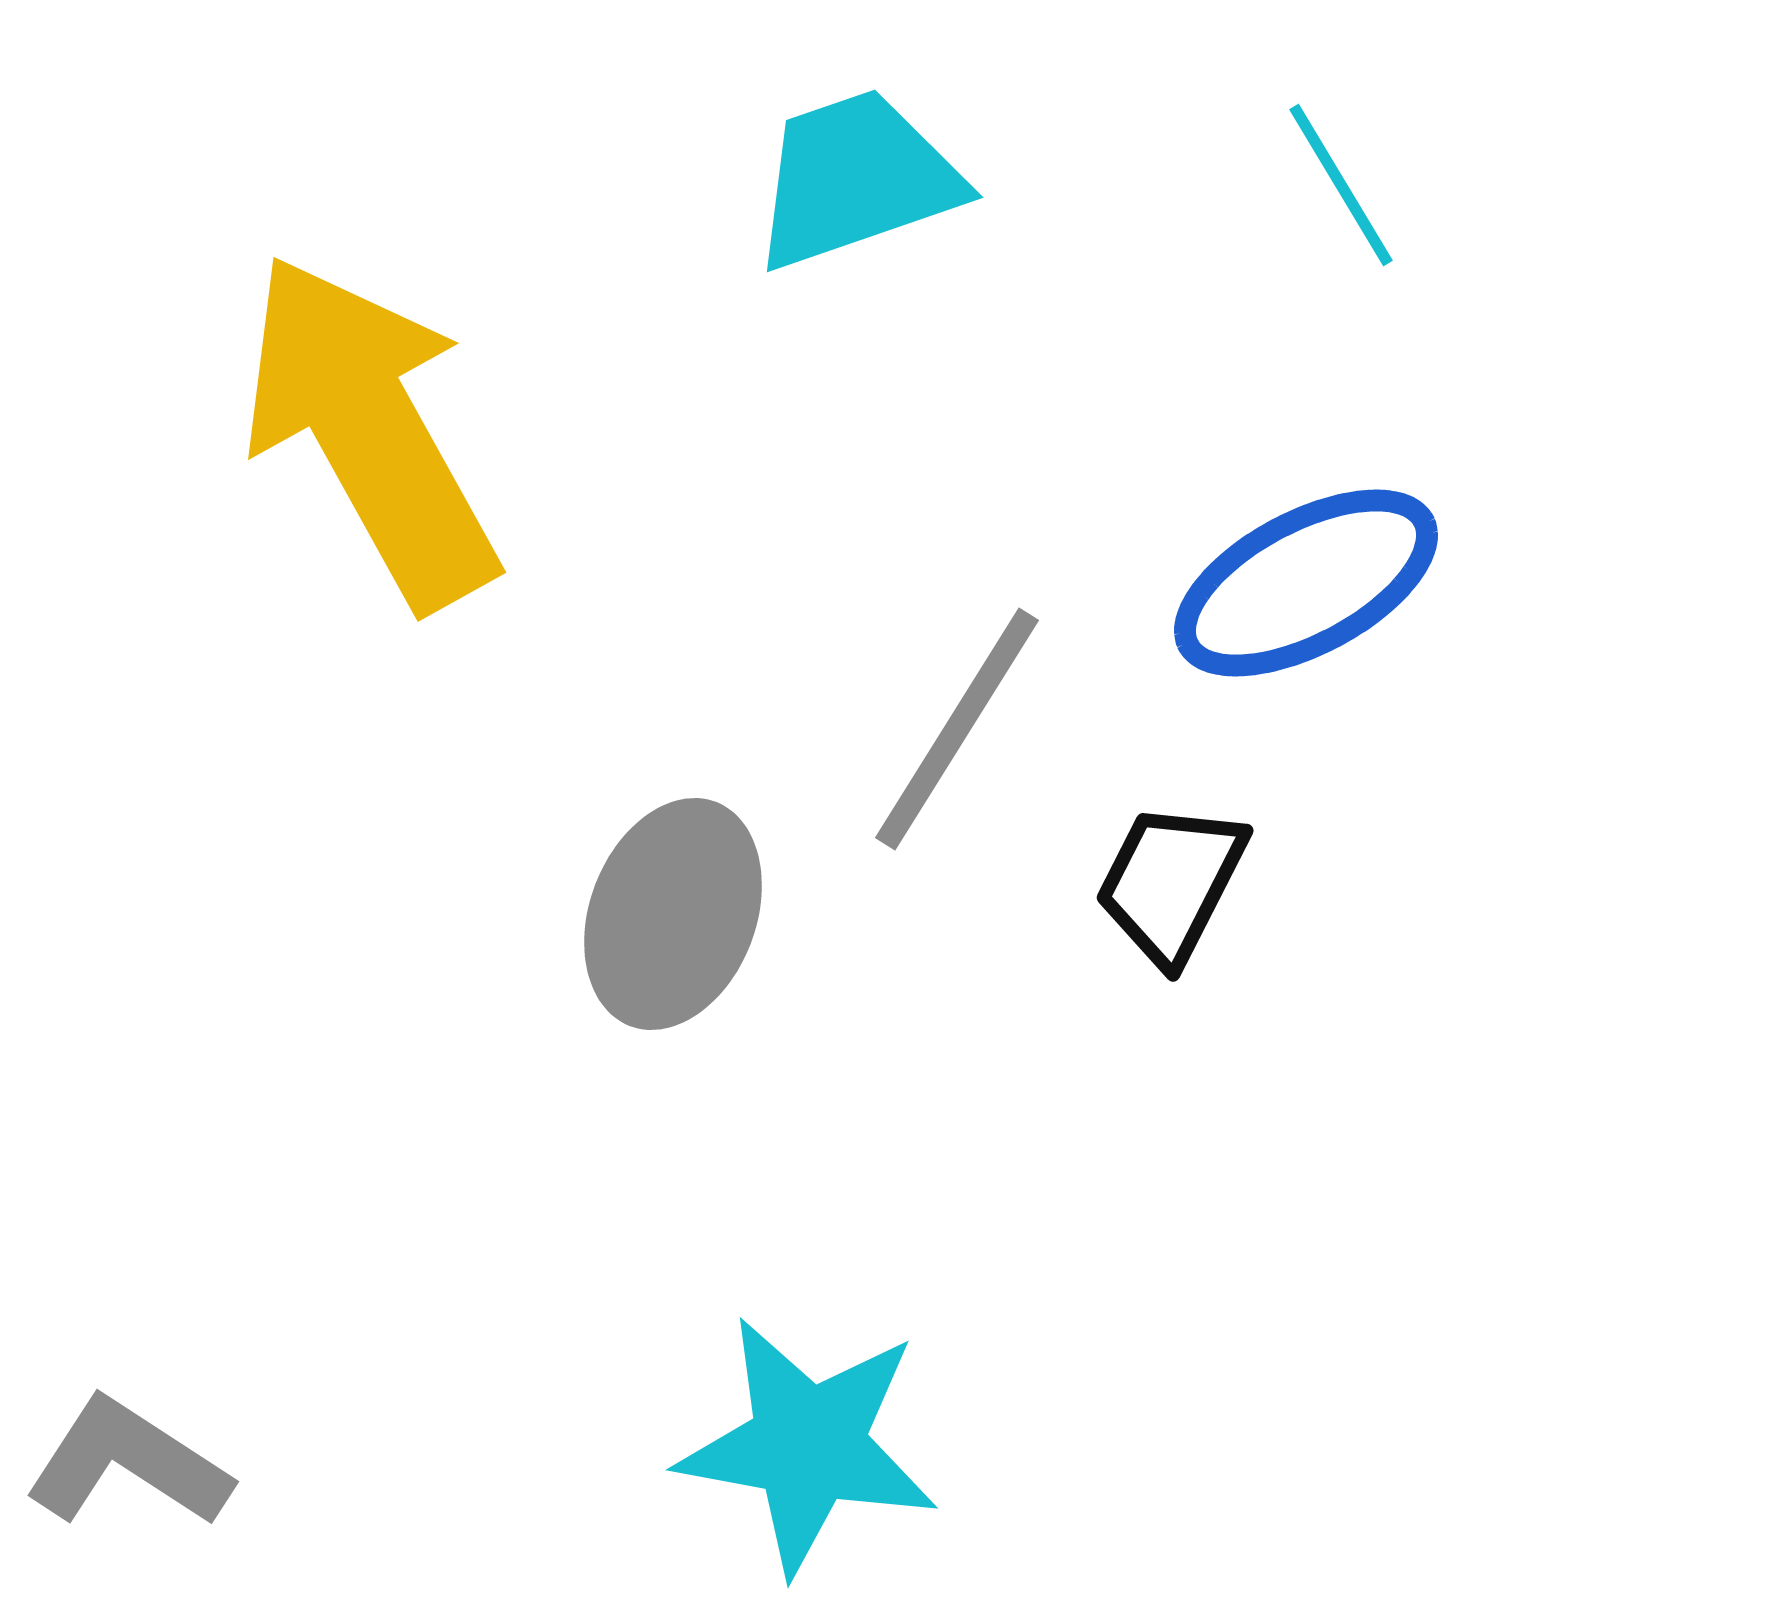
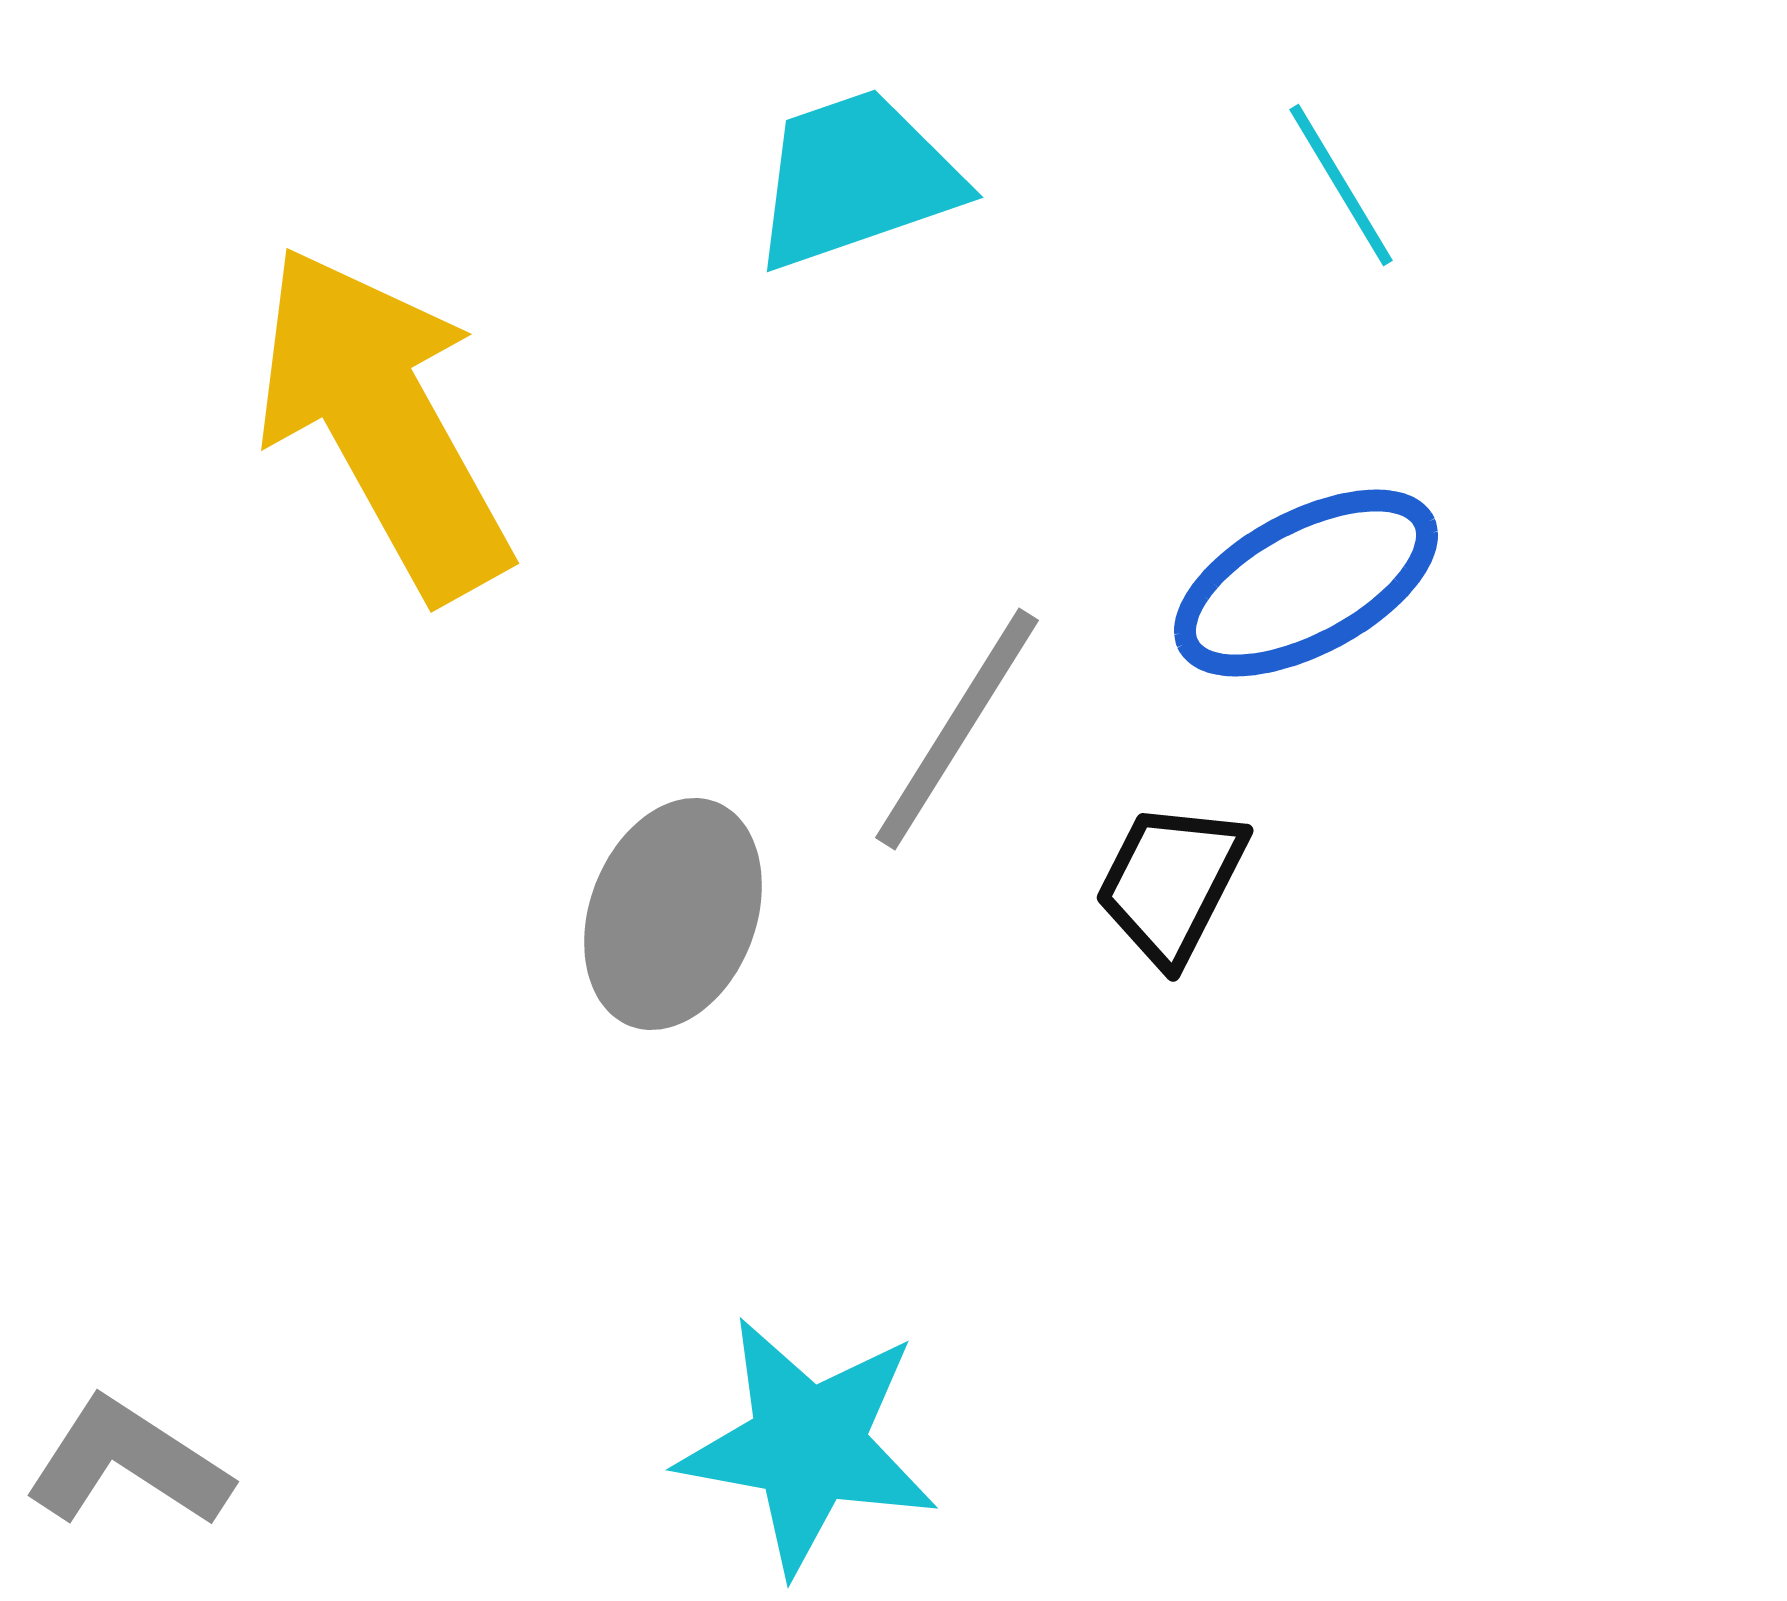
yellow arrow: moved 13 px right, 9 px up
